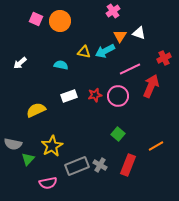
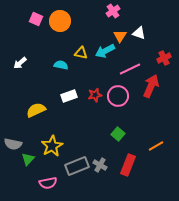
yellow triangle: moved 3 px left, 1 px down
